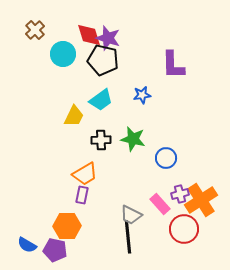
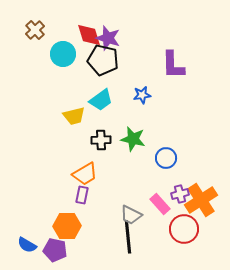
yellow trapezoid: rotated 50 degrees clockwise
